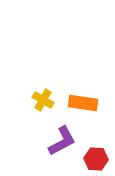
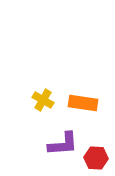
purple L-shape: moved 1 px right, 3 px down; rotated 24 degrees clockwise
red hexagon: moved 1 px up
